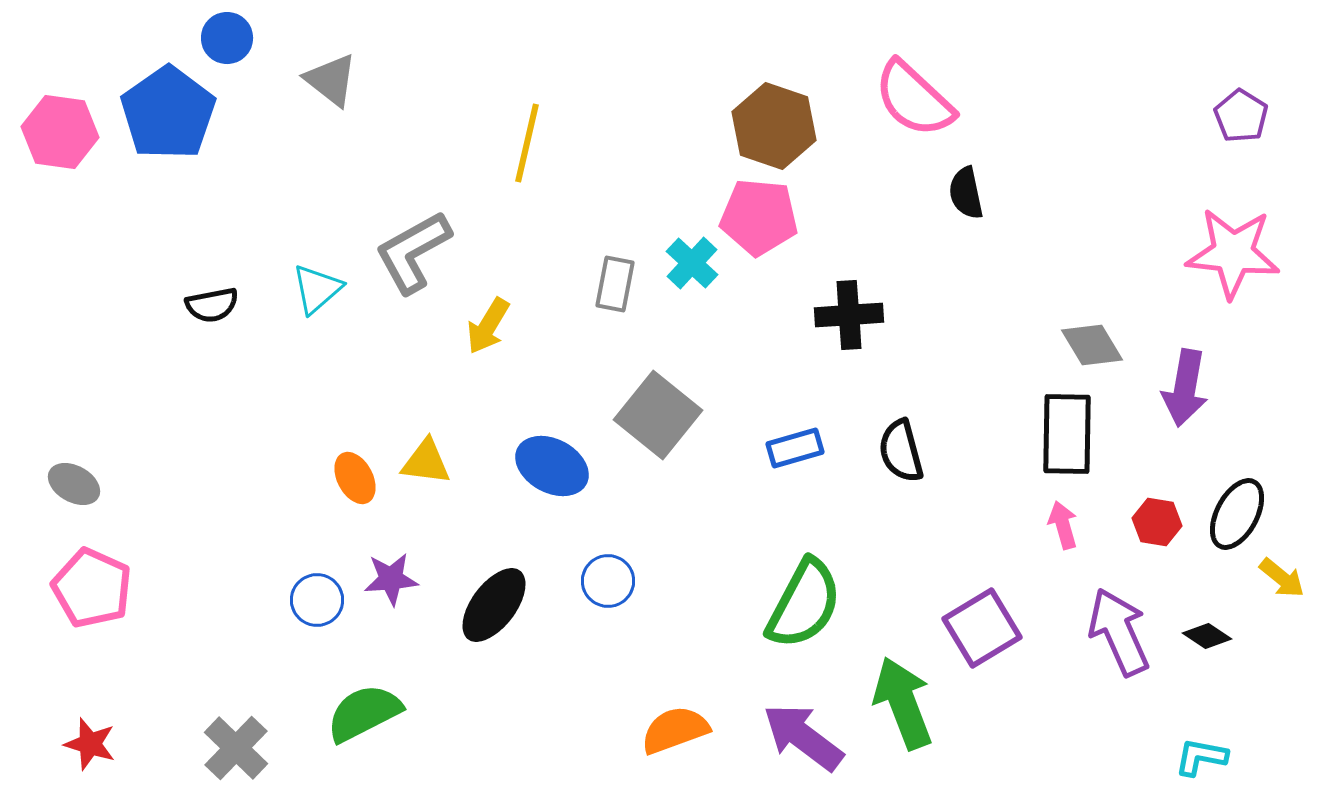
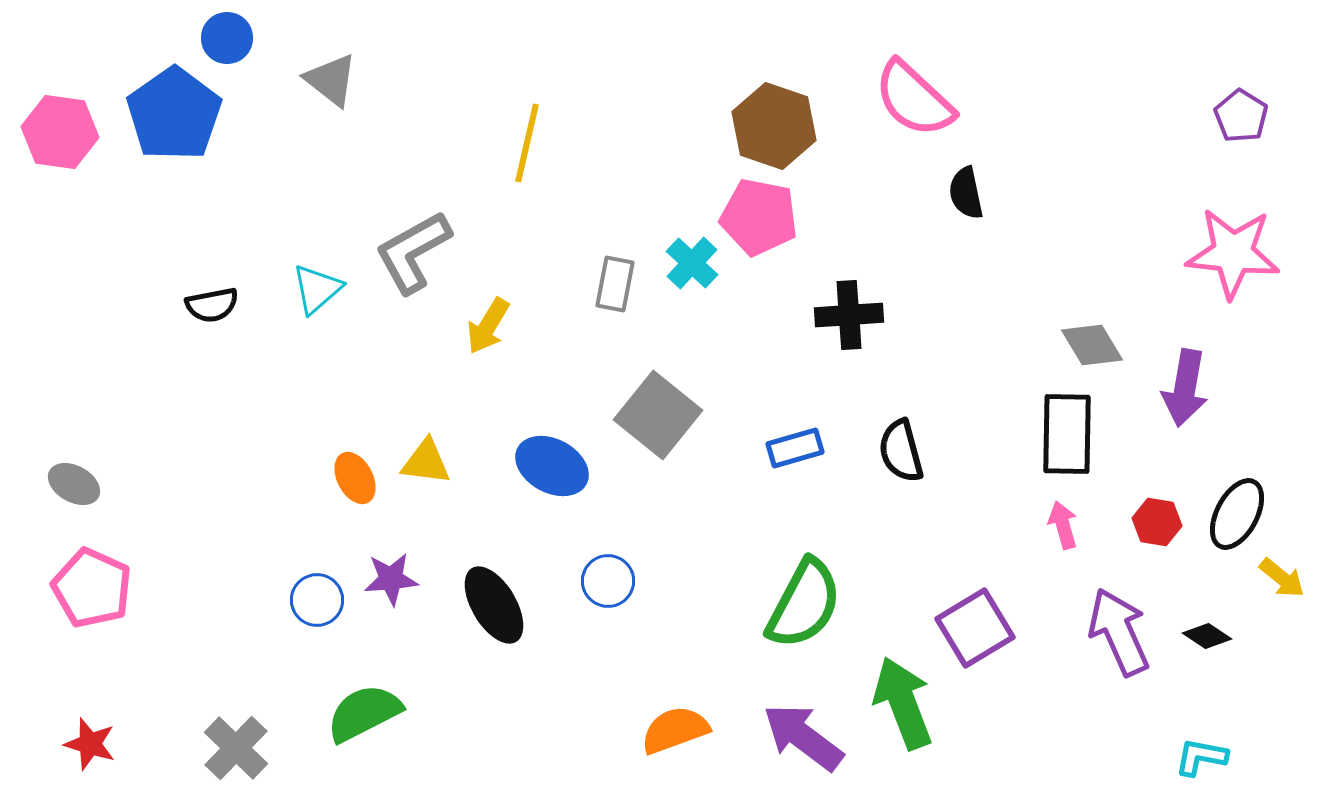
blue pentagon at (168, 113): moved 6 px right, 1 px down
pink pentagon at (759, 217): rotated 6 degrees clockwise
black ellipse at (494, 605): rotated 68 degrees counterclockwise
purple square at (982, 628): moved 7 px left
